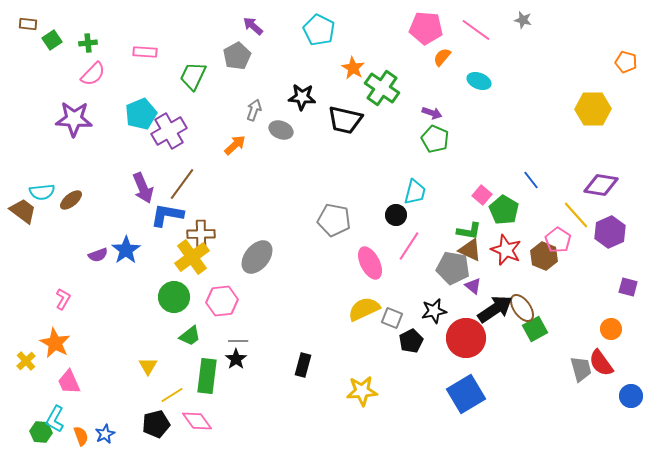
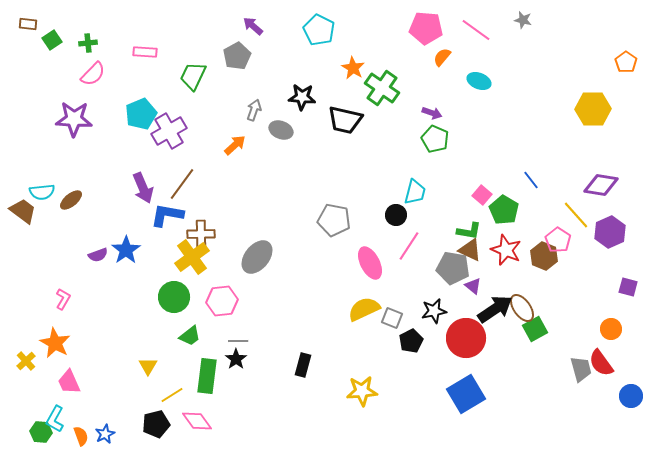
orange pentagon at (626, 62): rotated 20 degrees clockwise
